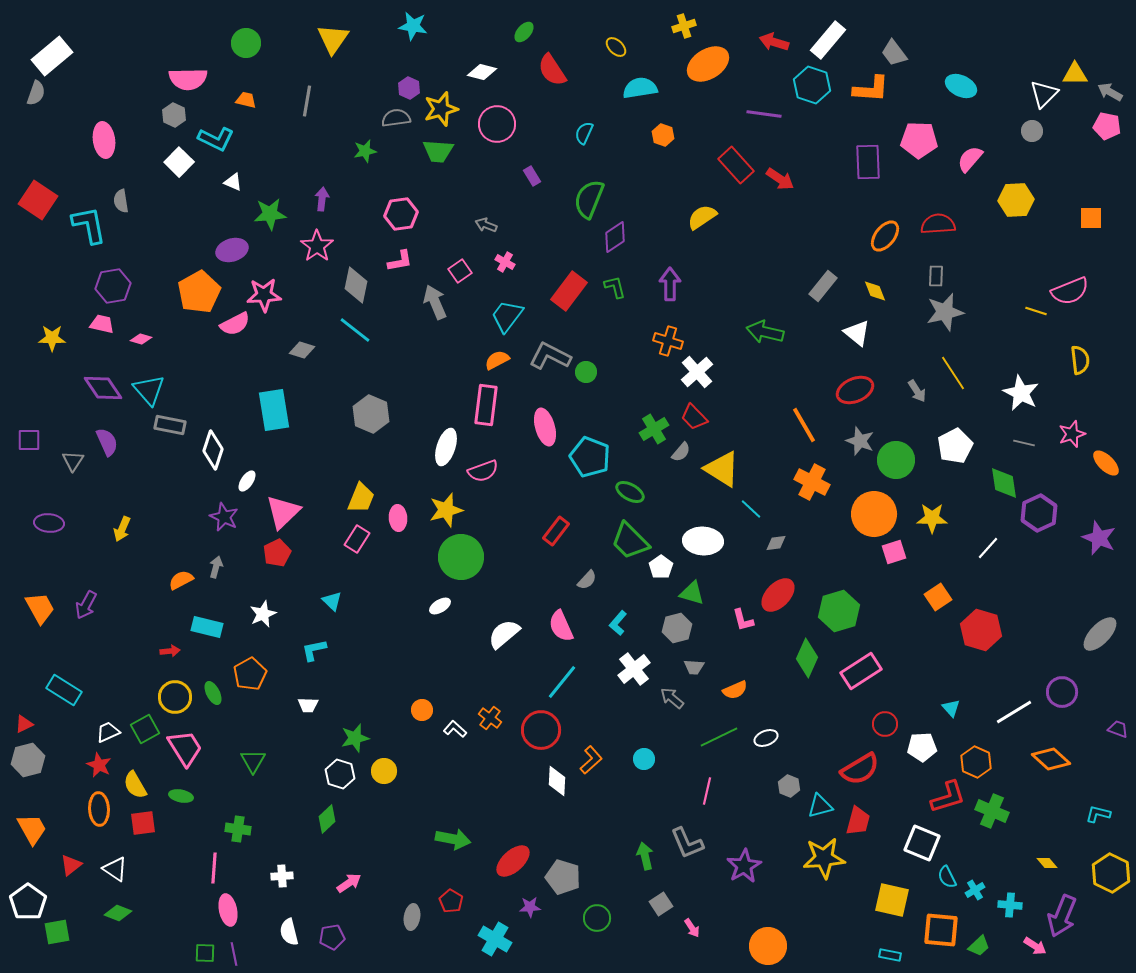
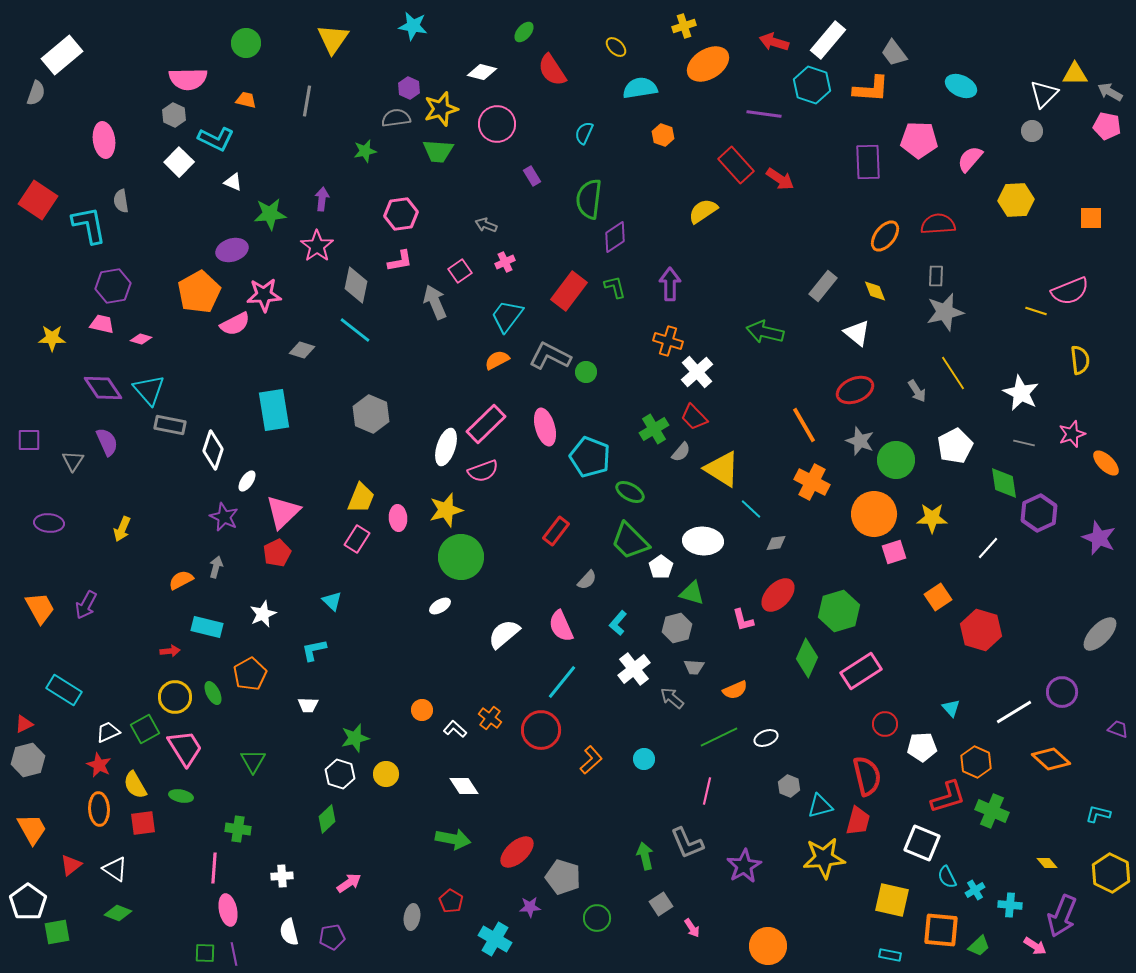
white rectangle at (52, 56): moved 10 px right, 1 px up
green semicircle at (589, 199): rotated 15 degrees counterclockwise
yellow semicircle at (702, 217): moved 1 px right, 6 px up
pink cross at (505, 262): rotated 36 degrees clockwise
pink rectangle at (486, 405): moved 19 px down; rotated 39 degrees clockwise
red semicircle at (860, 769): moved 7 px right, 7 px down; rotated 72 degrees counterclockwise
yellow circle at (384, 771): moved 2 px right, 3 px down
white diamond at (557, 781): moved 93 px left, 5 px down; rotated 36 degrees counterclockwise
red ellipse at (513, 861): moved 4 px right, 9 px up
